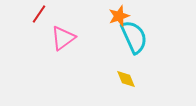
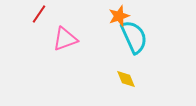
pink triangle: moved 2 px right, 1 px down; rotated 16 degrees clockwise
